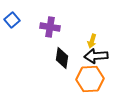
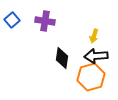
purple cross: moved 5 px left, 6 px up
yellow arrow: moved 2 px right, 5 px up
orange hexagon: moved 1 px right, 2 px up; rotated 12 degrees counterclockwise
